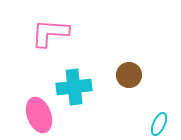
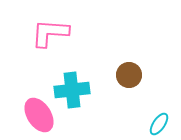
cyan cross: moved 2 px left, 3 px down
pink ellipse: rotated 12 degrees counterclockwise
cyan ellipse: rotated 10 degrees clockwise
